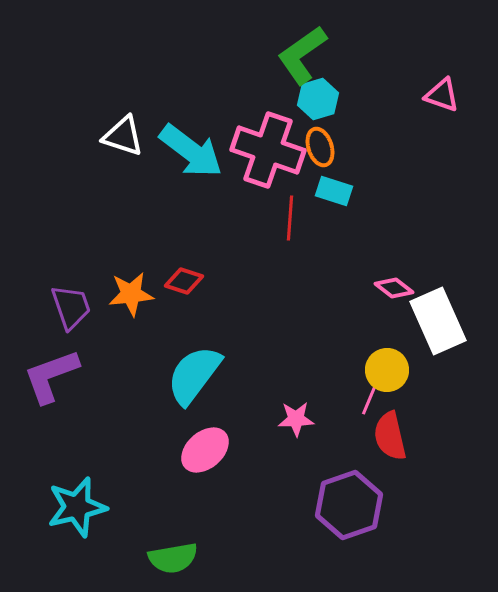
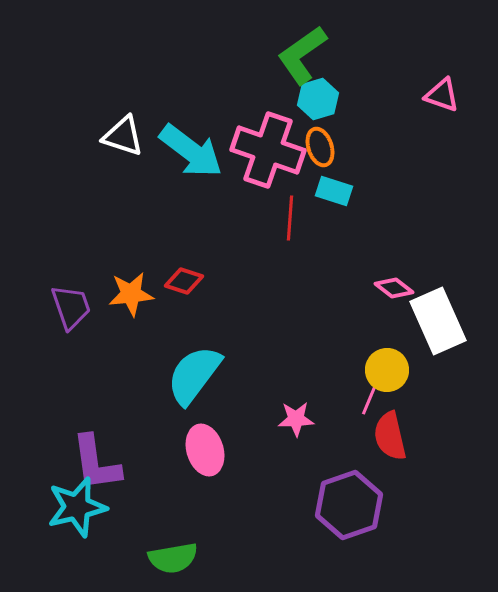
purple L-shape: moved 45 px right, 87 px down; rotated 78 degrees counterclockwise
pink ellipse: rotated 66 degrees counterclockwise
